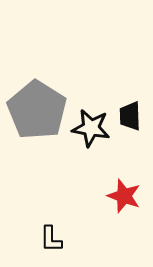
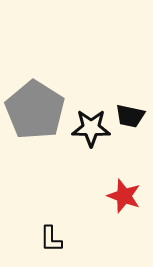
gray pentagon: moved 2 px left
black trapezoid: rotated 76 degrees counterclockwise
black star: rotated 9 degrees counterclockwise
